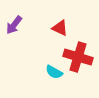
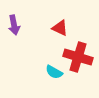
purple arrow: rotated 48 degrees counterclockwise
